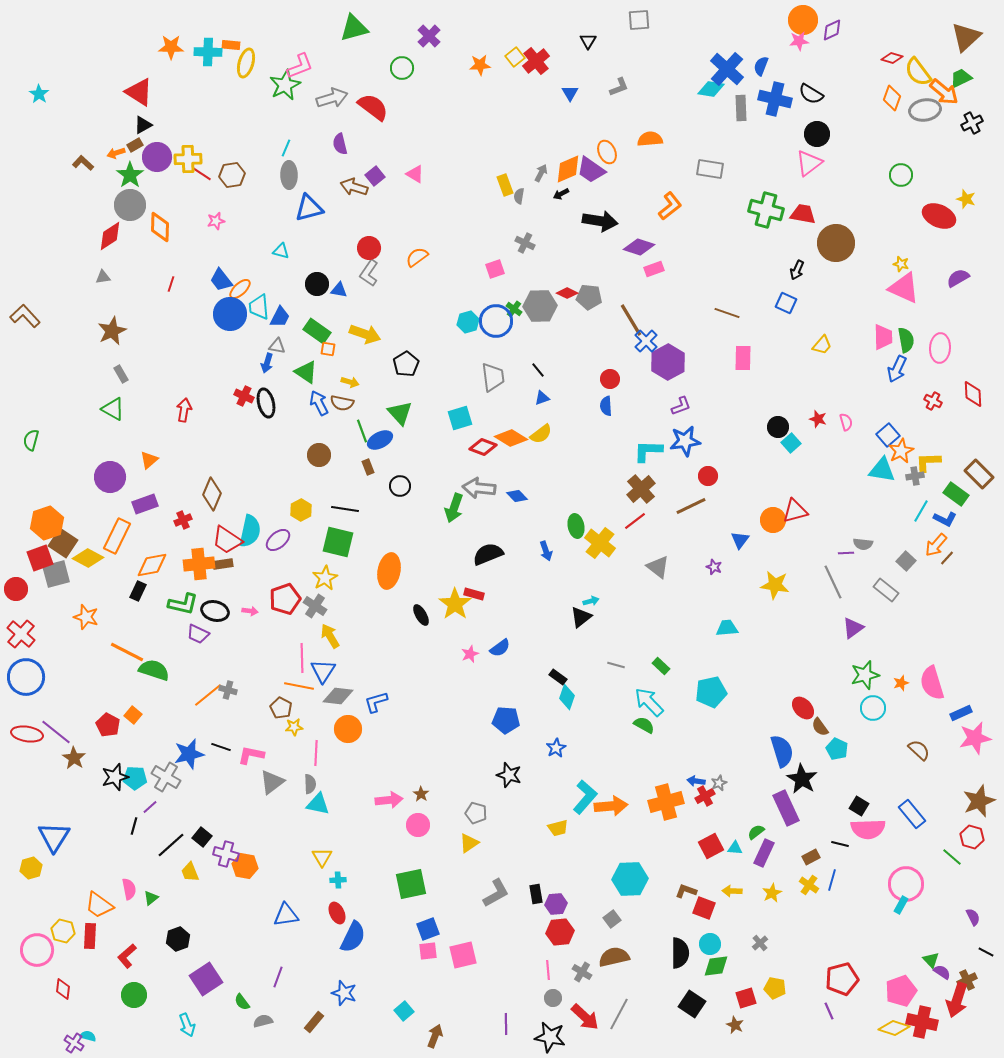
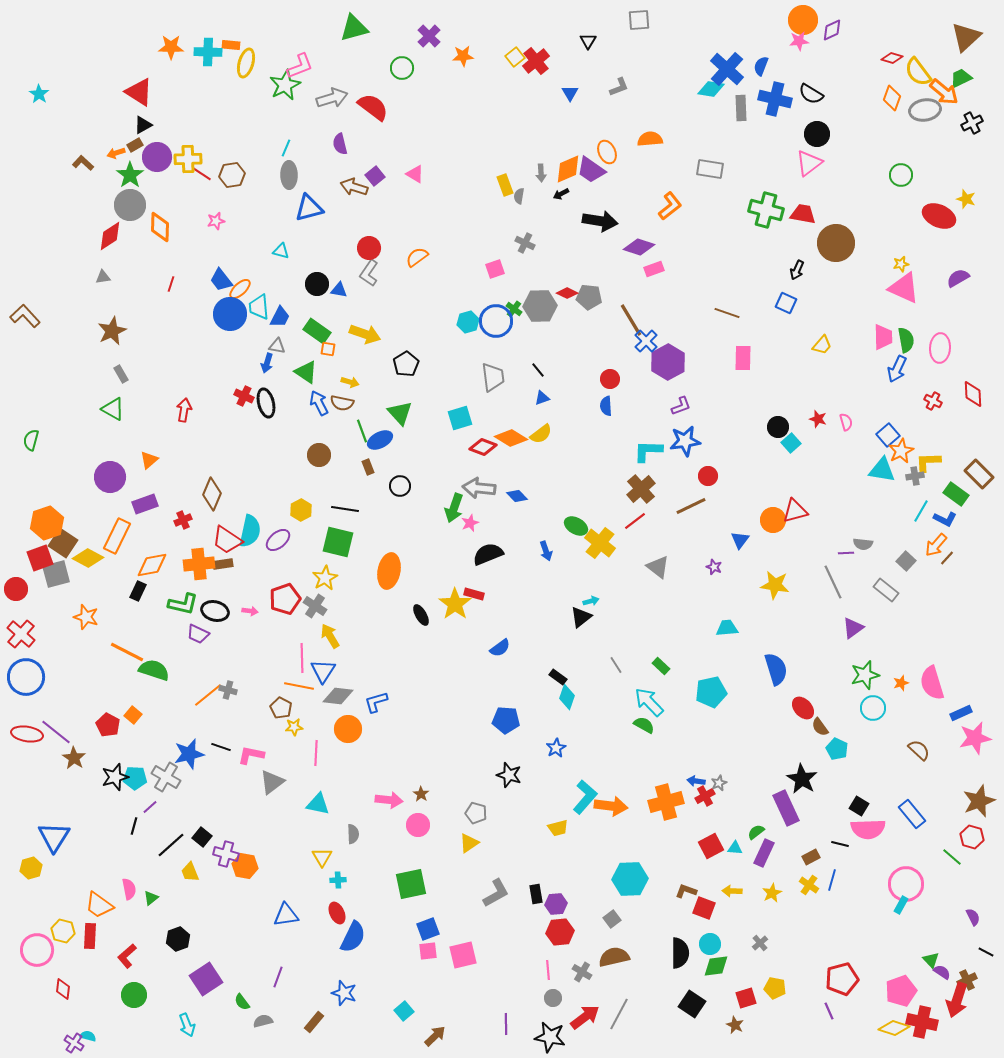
orange star at (480, 65): moved 17 px left, 9 px up
gray arrow at (541, 173): rotated 150 degrees clockwise
yellow star at (901, 264): rotated 28 degrees counterclockwise
green ellipse at (576, 526): rotated 50 degrees counterclockwise
pink star at (470, 654): moved 131 px up
gray line at (616, 665): rotated 42 degrees clockwise
blue semicircle at (782, 751): moved 6 px left, 82 px up
gray semicircle at (310, 784): moved 43 px right, 50 px down
pink arrow at (389, 800): rotated 12 degrees clockwise
orange arrow at (611, 806): rotated 12 degrees clockwise
red arrow at (585, 1017): rotated 80 degrees counterclockwise
brown arrow at (435, 1036): rotated 25 degrees clockwise
